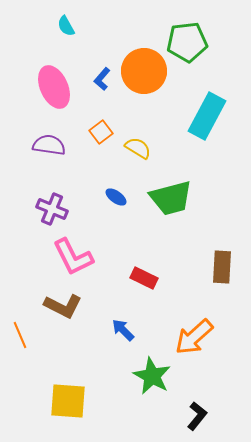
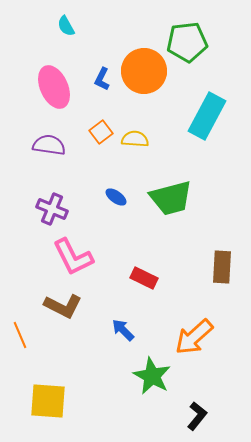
blue L-shape: rotated 15 degrees counterclockwise
yellow semicircle: moved 3 px left, 9 px up; rotated 28 degrees counterclockwise
yellow square: moved 20 px left
